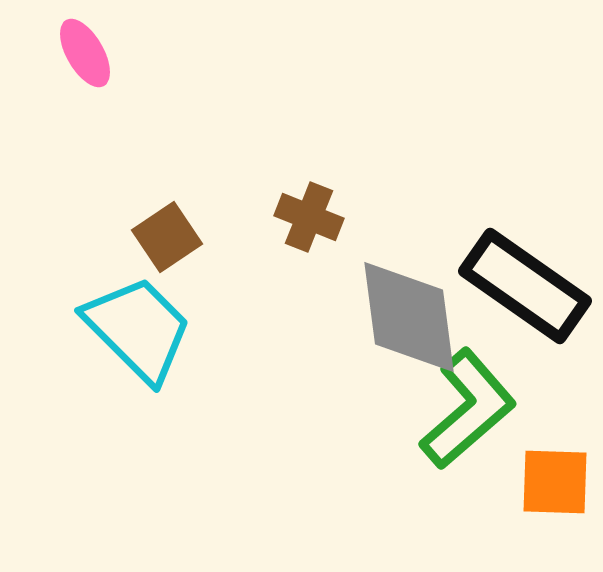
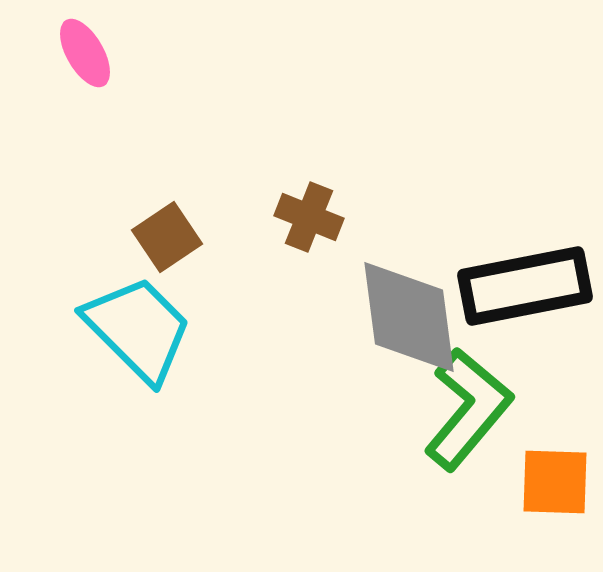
black rectangle: rotated 46 degrees counterclockwise
green L-shape: rotated 9 degrees counterclockwise
